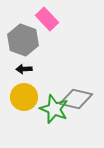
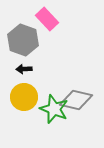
gray diamond: moved 1 px down
